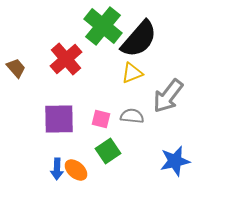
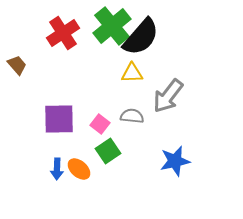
green cross: moved 9 px right; rotated 12 degrees clockwise
black semicircle: moved 2 px right, 2 px up
red cross: moved 3 px left, 26 px up; rotated 8 degrees clockwise
brown trapezoid: moved 1 px right, 3 px up
yellow triangle: rotated 20 degrees clockwise
pink square: moved 1 px left, 5 px down; rotated 24 degrees clockwise
orange ellipse: moved 3 px right, 1 px up
